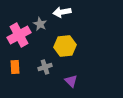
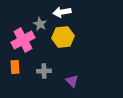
pink cross: moved 4 px right, 5 px down
yellow hexagon: moved 2 px left, 9 px up
gray cross: moved 1 px left, 4 px down; rotated 16 degrees clockwise
purple triangle: moved 1 px right
